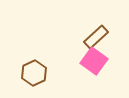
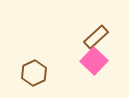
pink square: rotated 8 degrees clockwise
